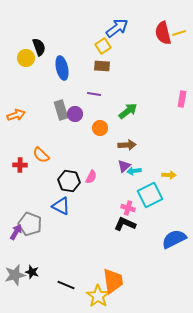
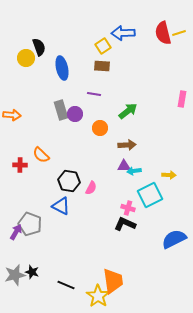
blue arrow: moved 6 px right, 5 px down; rotated 145 degrees counterclockwise
orange arrow: moved 4 px left; rotated 24 degrees clockwise
purple triangle: rotated 40 degrees clockwise
pink semicircle: moved 11 px down
